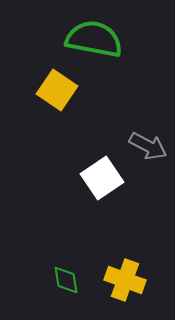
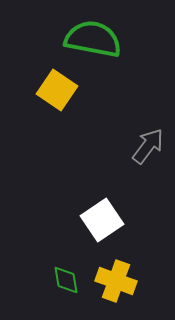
green semicircle: moved 1 px left
gray arrow: rotated 81 degrees counterclockwise
white square: moved 42 px down
yellow cross: moved 9 px left, 1 px down
